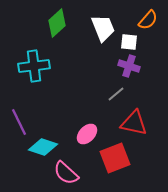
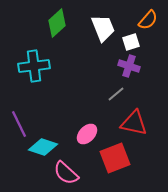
white square: moved 2 px right; rotated 24 degrees counterclockwise
purple line: moved 2 px down
